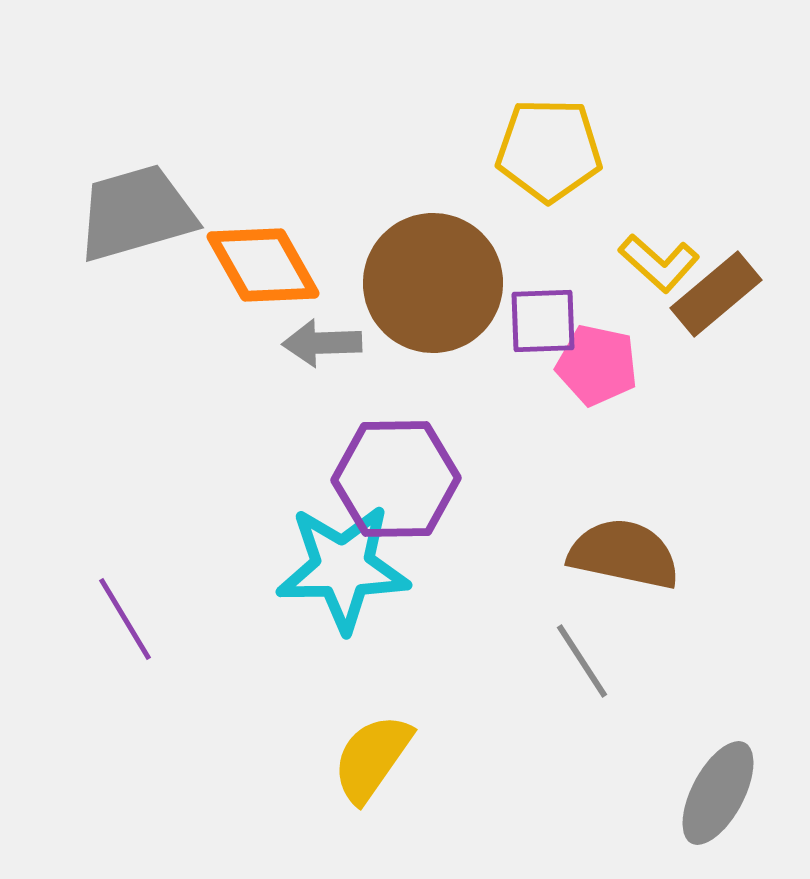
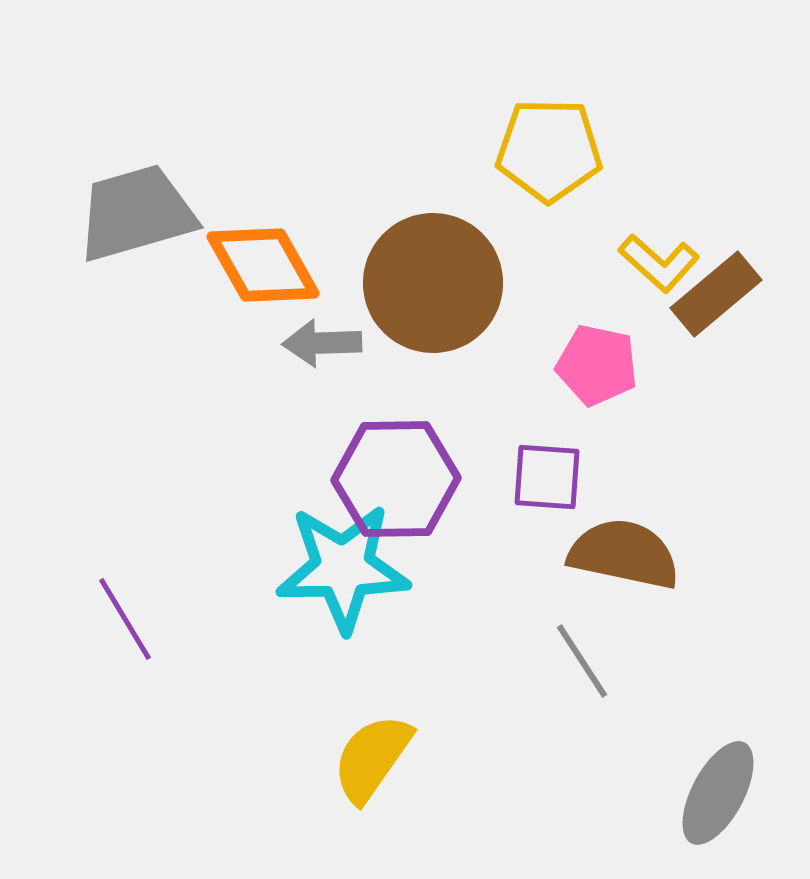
purple square: moved 4 px right, 156 px down; rotated 6 degrees clockwise
